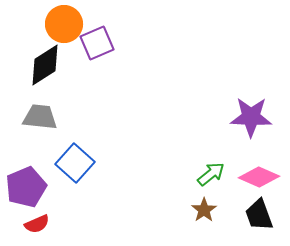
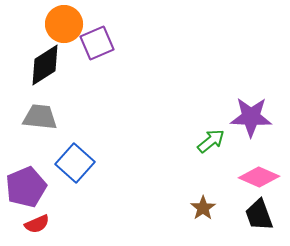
green arrow: moved 33 px up
brown star: moved 1 px left, 2 px up
